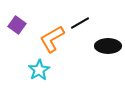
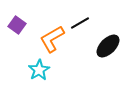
black ellipse: rotated 45 degrees counterclockwise
